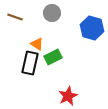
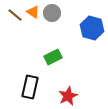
brown line: moved 2 px up; rotated 21 degrees clockwise
orange triangle: moved 4 px left, 32 px up
black rectangle: moved 24 px down
